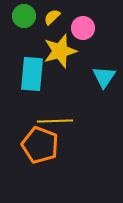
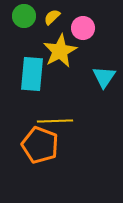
yellow star: rotated 12 degrees counterclockwise
